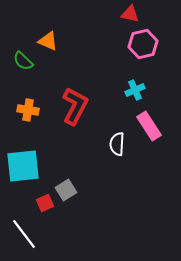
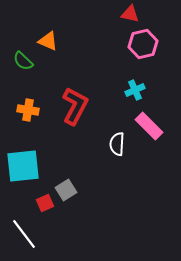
pink rectangle: rotated 12 degrees counterclockwise
